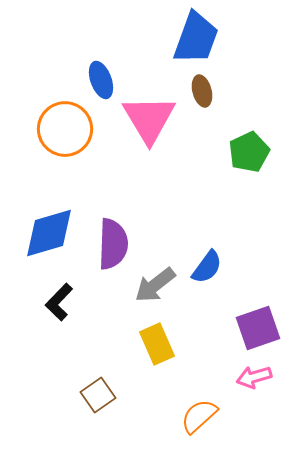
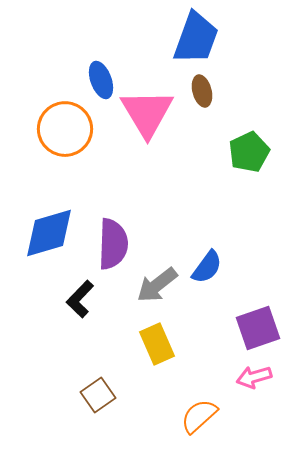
pink triangle: moved 2 px left, 6 px up
gray arrow: moved 2 px right
black L-shape: moved 21 px right, 3 px up
